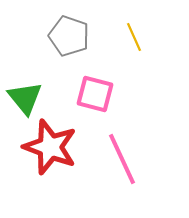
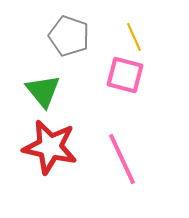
pink square: moved 30 px right, 19 px up
green triangle: moved 18 px right, 7 px up
red star: rotated 8 degrees counterclockwise
